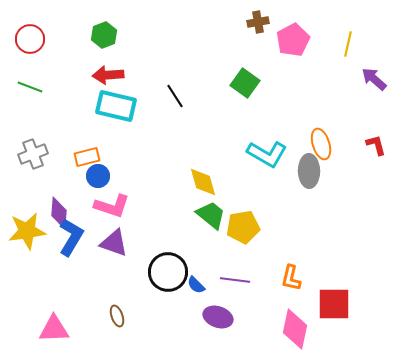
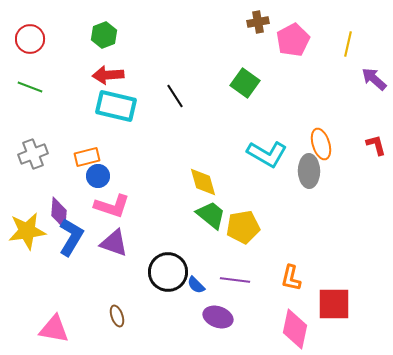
pink triangle: rotated 12 degrees clockwise
